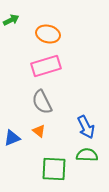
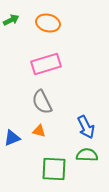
orange ellipse: moved 11 px up
pink rectangle: moved 2 px up
orange triangle: rotated 24 degrees counterclockwise
